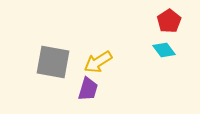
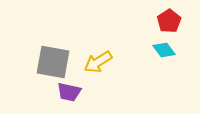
purple trapezoid: moved 19 px left, 3 px down; rotated 85 degrees clockwise
